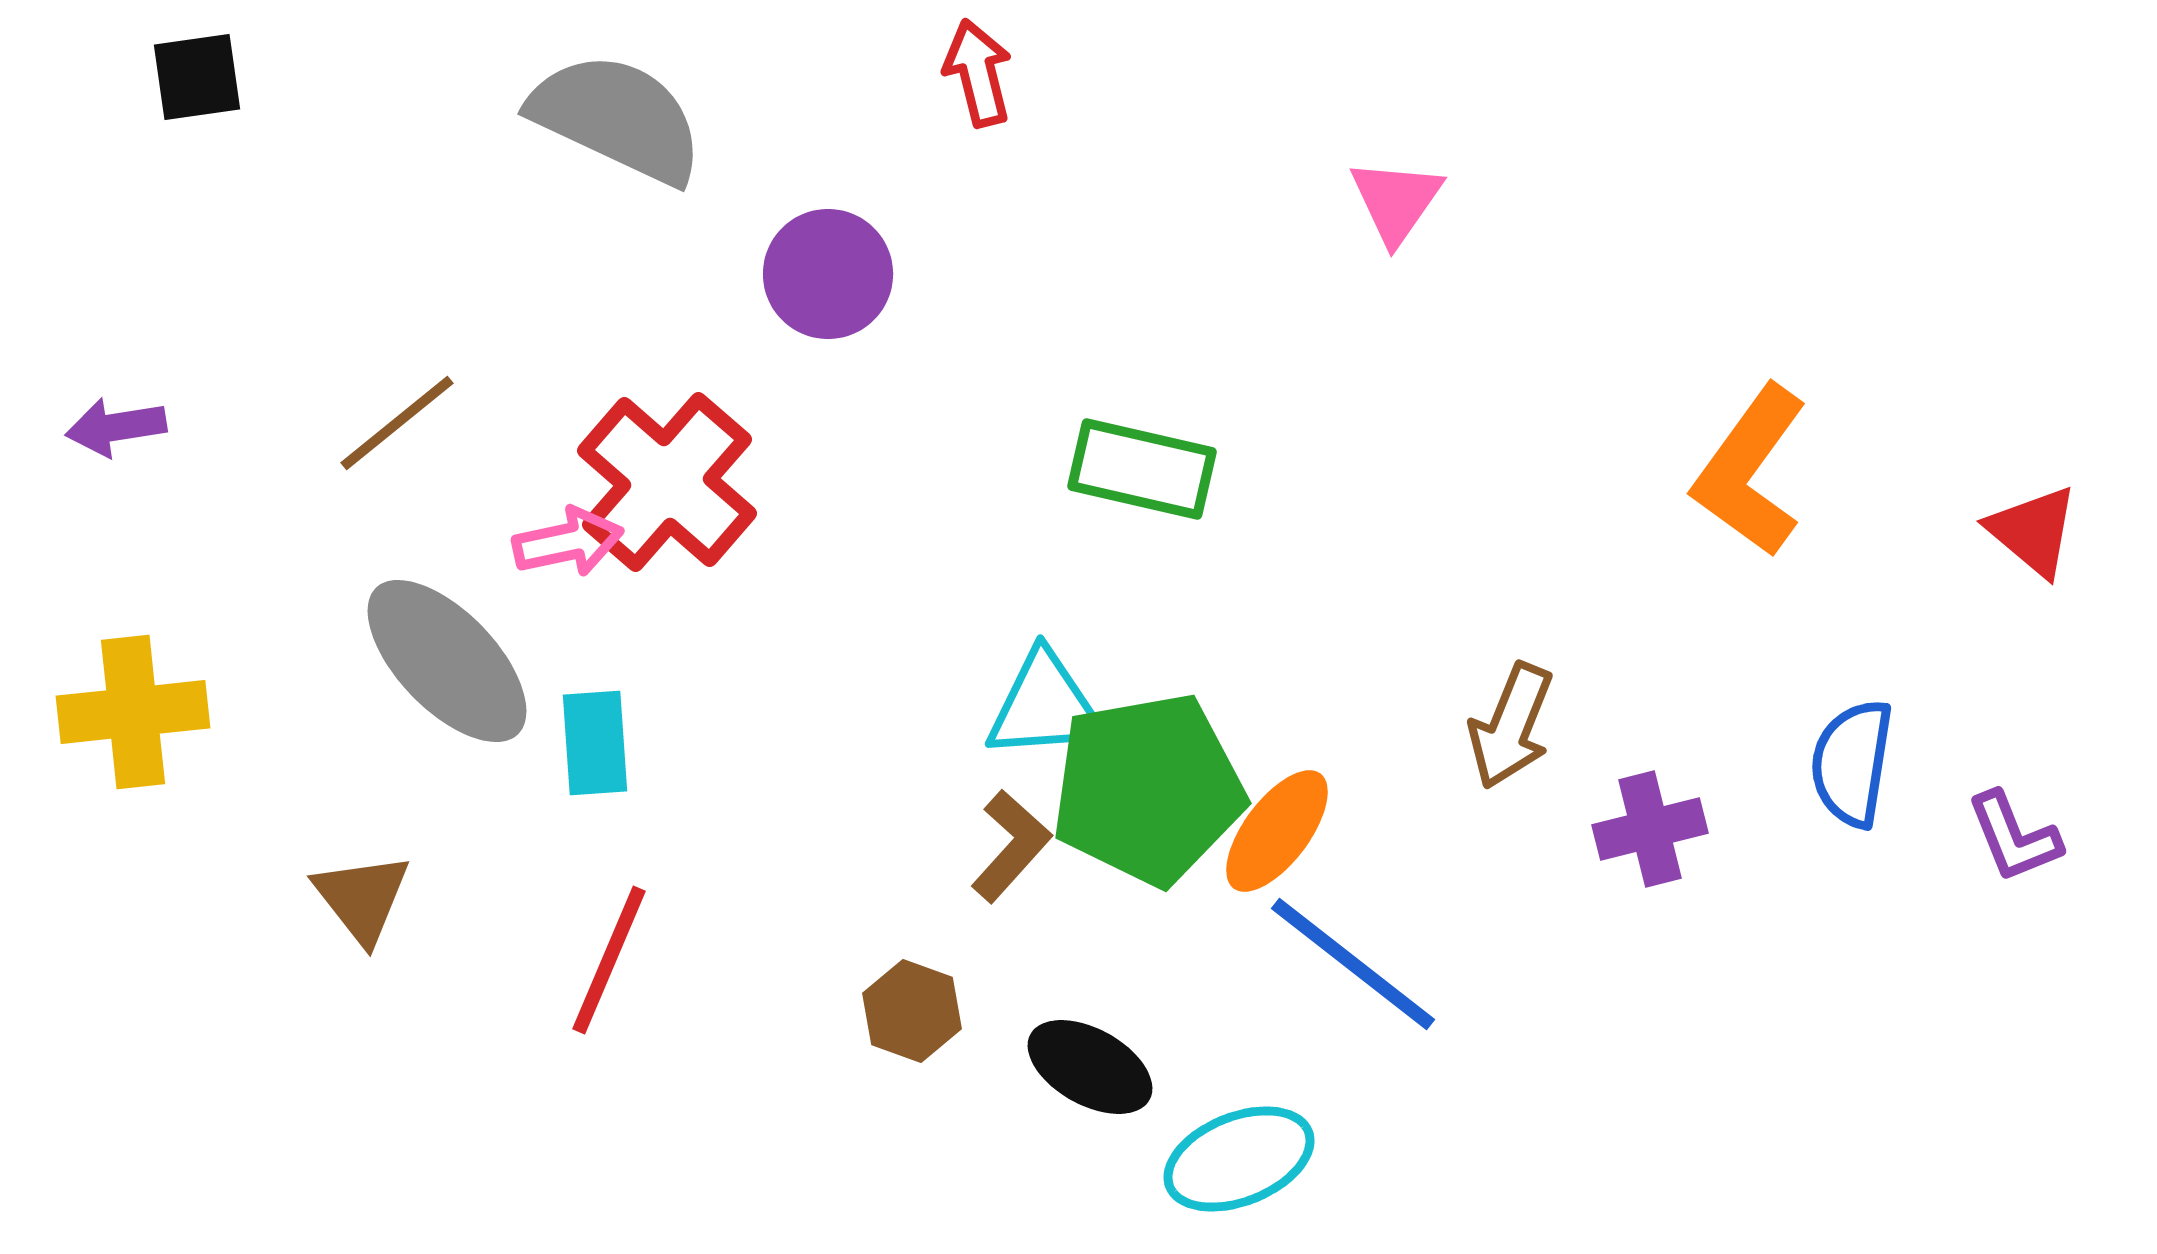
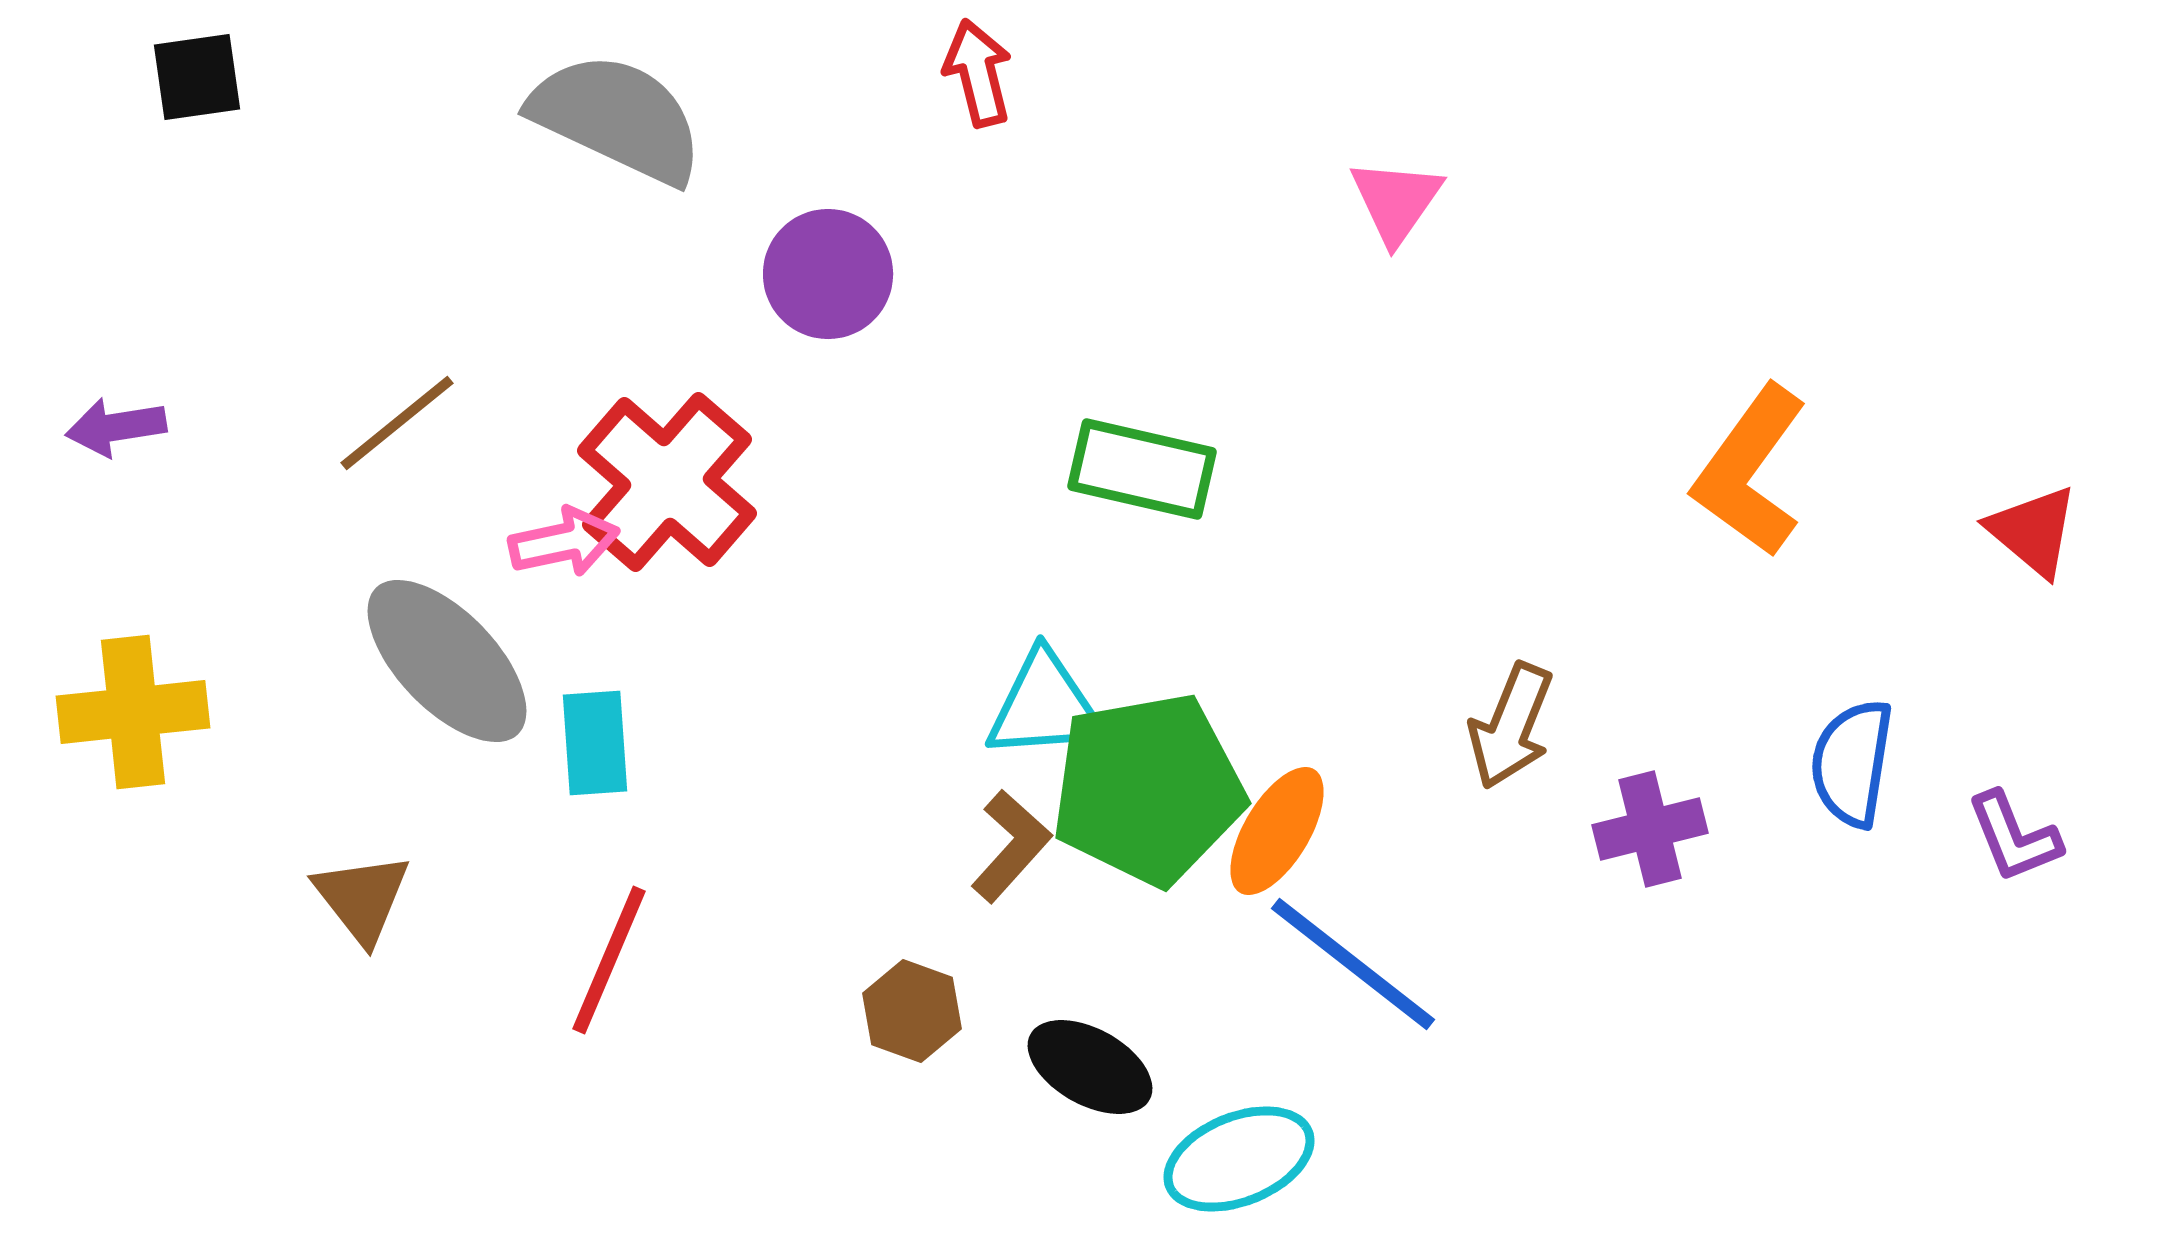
pink arrow: moved 4 px left
orange ellipse: rotated 6 degrees counterclockwise
